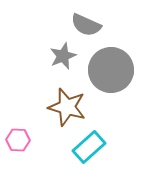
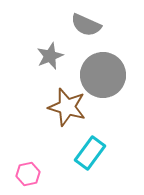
gray star: moved 13 px left
gray circle: moved 8 px left, 5 px down
pink hexagon: moved 10 px right, 34 px down; rotated 15 degrees counterclockwise
cyan rectangle: moved 1 px right, 6 px down; rotated 12 degrees counterclockwise
